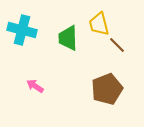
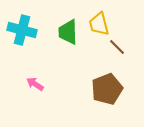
green trapezoid: moved 6 px up
brown line: moved 2 px down
pink arrow: moved 2 px up
